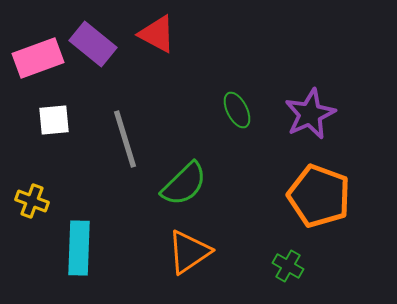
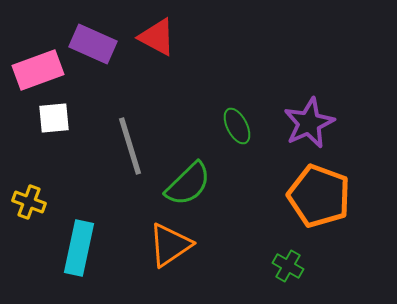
red triangle: moved 3 px down
purple rectangle: rotated 15 degrees counterclockwise
pink rectangle: moved 12 px down
green ellipse: moved 16 px down
purple star: moved 1 px left, 9 px down
white square: moved 2 px up
gray line: moved 5 px right, 7 px down
green semicircle: moved 4 px right
yellow cross: moved 3 px left, 1 px down
cyan rectangle: rotated 10 degrees clockwise
orange triangle: moved 19 px left, 7 px up
